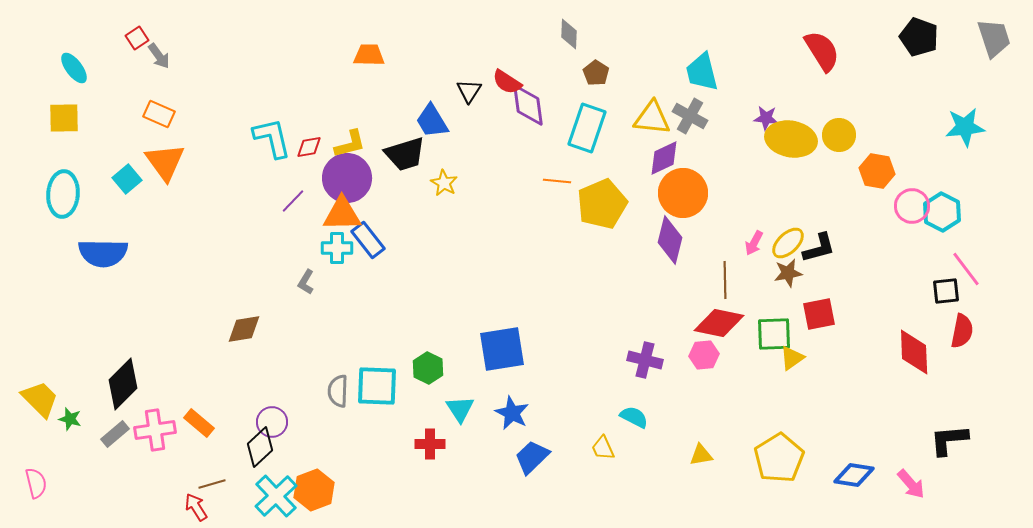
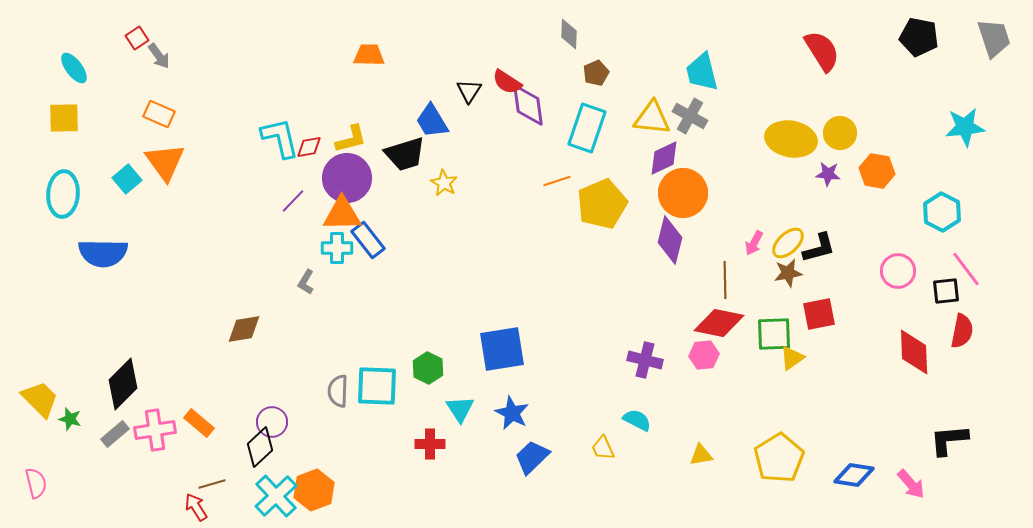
black pentagon at (919, 37): rotated 9 degrees counterclockwise
brown pentagon at (596, 73): rotated 15 degrees clockwise
purple star at (766, 118): moved 62 px right, 56 px down
yellow circle at (839, 135): moved 1 px right, 2 px up
cyan L-shape at (272, 138): moved 8 px right
yellow L-shape at (350, 144): moved 1 px right, 5 px up
orange line at (557, 181): rotated 24 degrees counterclockwise
pink circle at (912, 206): moved 14 px left, 65 px down
cyan semicircle at (634, 417): moved 3 px right, 3 px down
